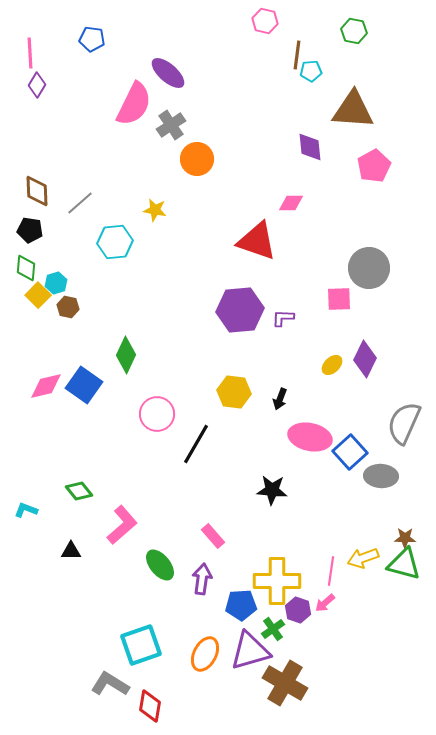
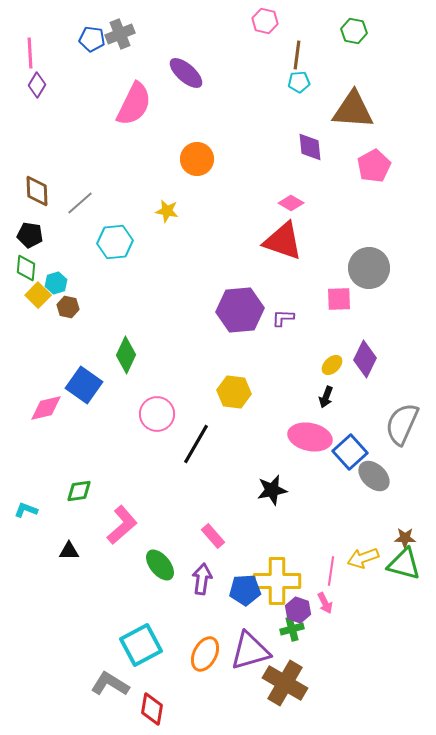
cyan pentagon at (311, 71): moved 12 px left, 11 px down
purple ellipse at (168, 73): moved 18 px right
gray cross at (171, 125): moved 51 px left, 91 px up; rotated 12 degrees clockwise
pink diamond at (291, 203): rotated 30 degrees clockwise
yellow star at (155, 210): moved 12 px right, 1 px down
black pentagon at (30, 230): moved 5 px down
red triangle at (257, 241): moved 26 px right
pink diamond at (46, 386): moved 22 px down
black arrow at (280, 399): moved 46 px right, 2 px up
gray semicircle at (404, 423): moved 2 px left, 1 px down
gray ellipse at (381, 476): moved 7 px left; rotated 40 degrees clockwise
black star at (272, 490): rotated 16 degrees counterclockwise
green diamond at (79, 491): rotated 60 degrees counterclockwise
black triangle at (71, 551): moved 2 px left
pink arrow at (325, 603): rotated 75 degrees counterclockwise
blue pentagon at (241, 605): moved 4 px right, 15 px up
green cross at (273, 629): moved 19 px right; rotated 20 degrees clockwise
cyan square at (141, 645): rotated 9 degrees counterclockwise
red diamond at (150, 706): moved 2 px right, 3 px down
